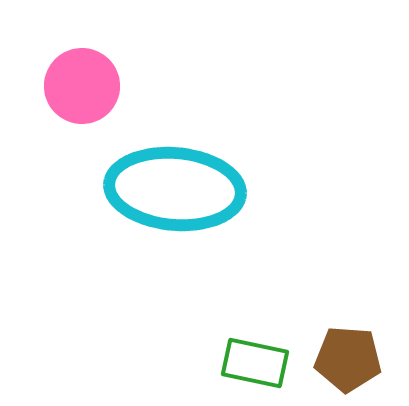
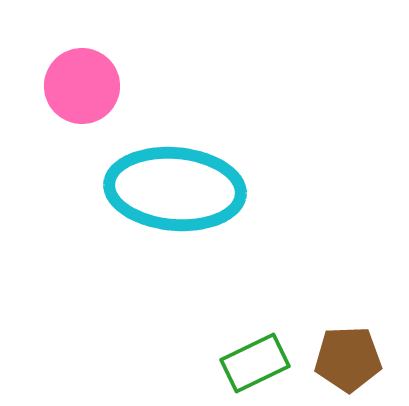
brown pentagon: rotated 6 degrees counterclockwise
green rectangle: rotated 38 degrees counterclockwise
